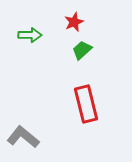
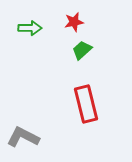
red star: rotated 12 degrees clockwise
green arrow: moved 7 px up
gray L-shape: rotated 12 degrees counterclockwise
